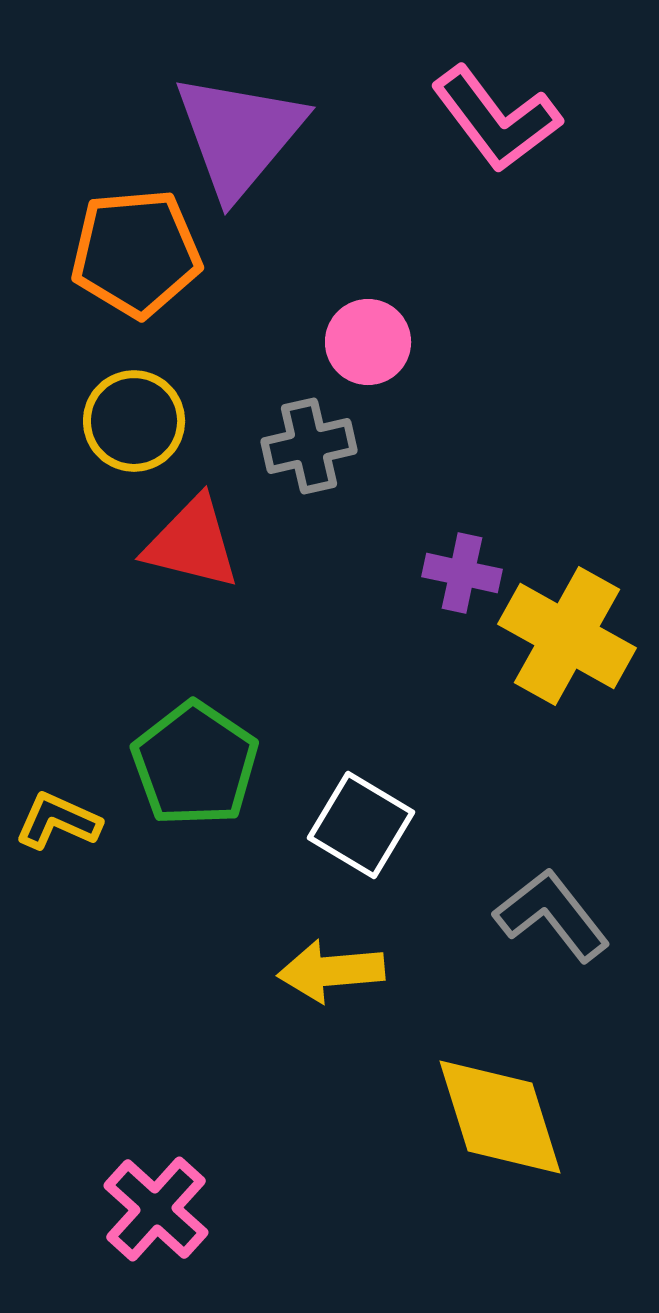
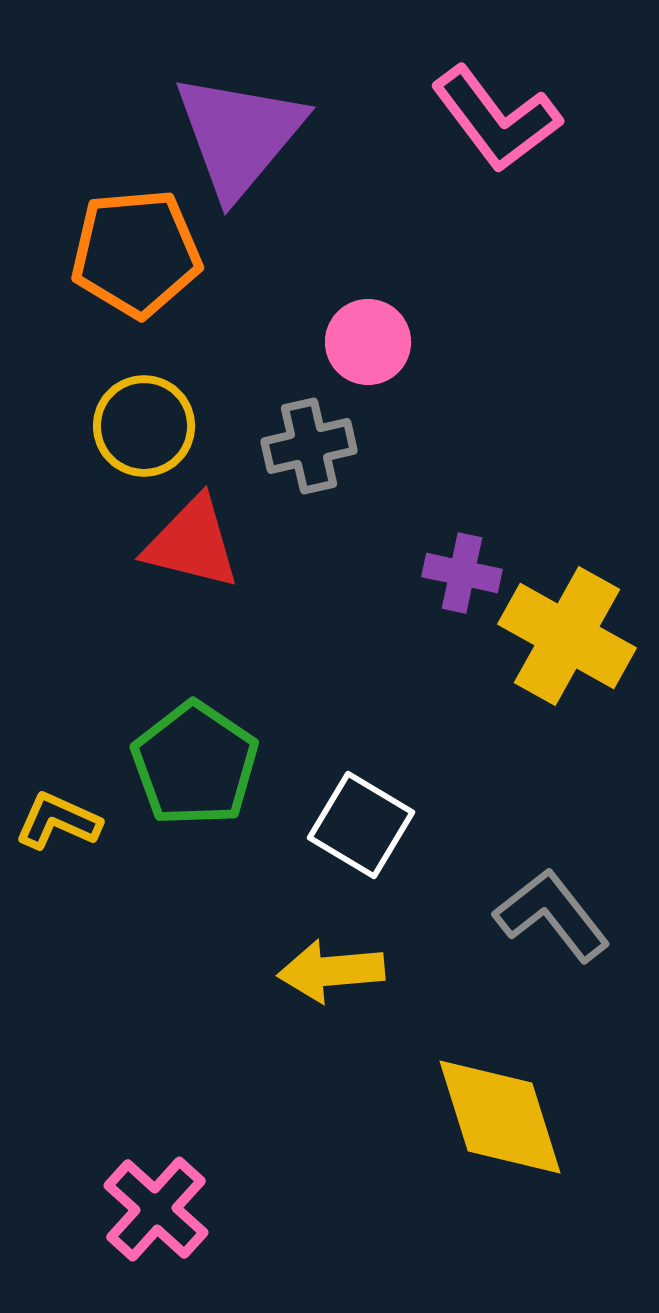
yellow circle: moved 10 px right, 5 px down
